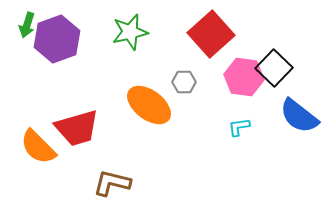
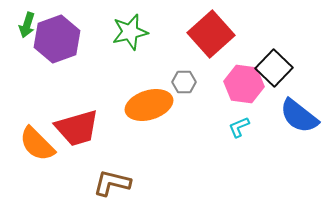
pink hexagon: moved 7 px down
orange ellipse: rotated 54 degrees counterclockwise
cyan L-shape: rotated 15 degrees counterclockwise
orange semicircle: moved 1 px left, 3 px up
